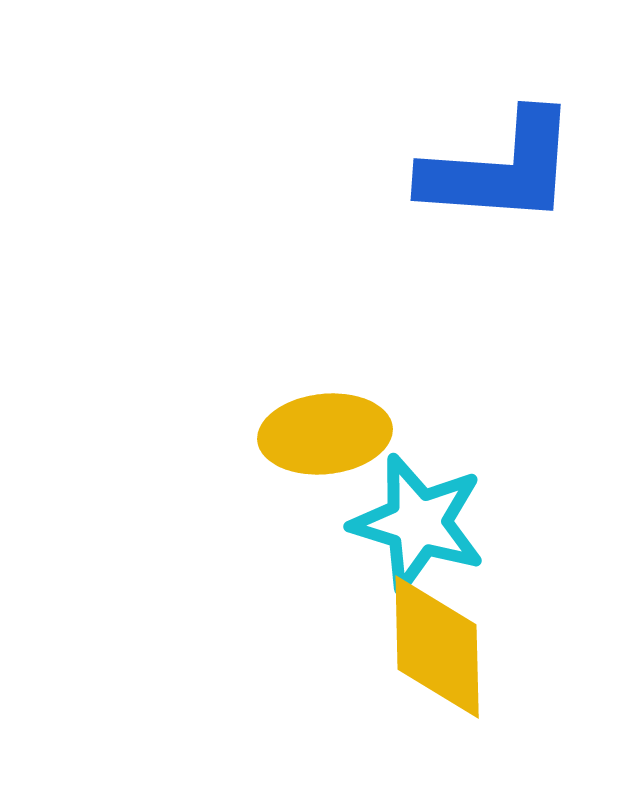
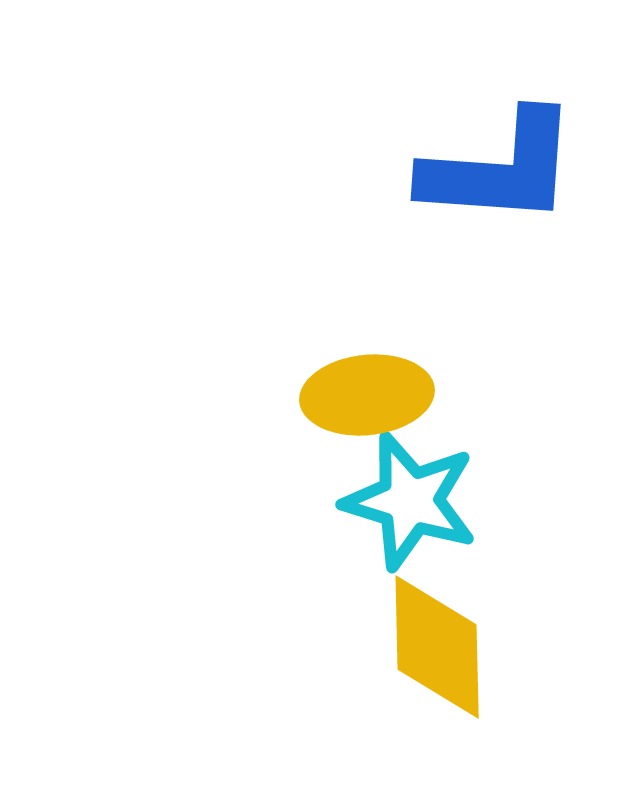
yellow ellipse: moved 42 px right, 39 px up
cyan star: moved 8 px left, 22 px up
